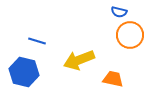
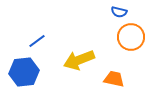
orange circle: moved 1 px right, 2 px down
blue line: rotated 54 degrees counterclockwise
blue hexagon: rotated 20 degrees counterclockwise
orange trapezoid: moved 1 px right
